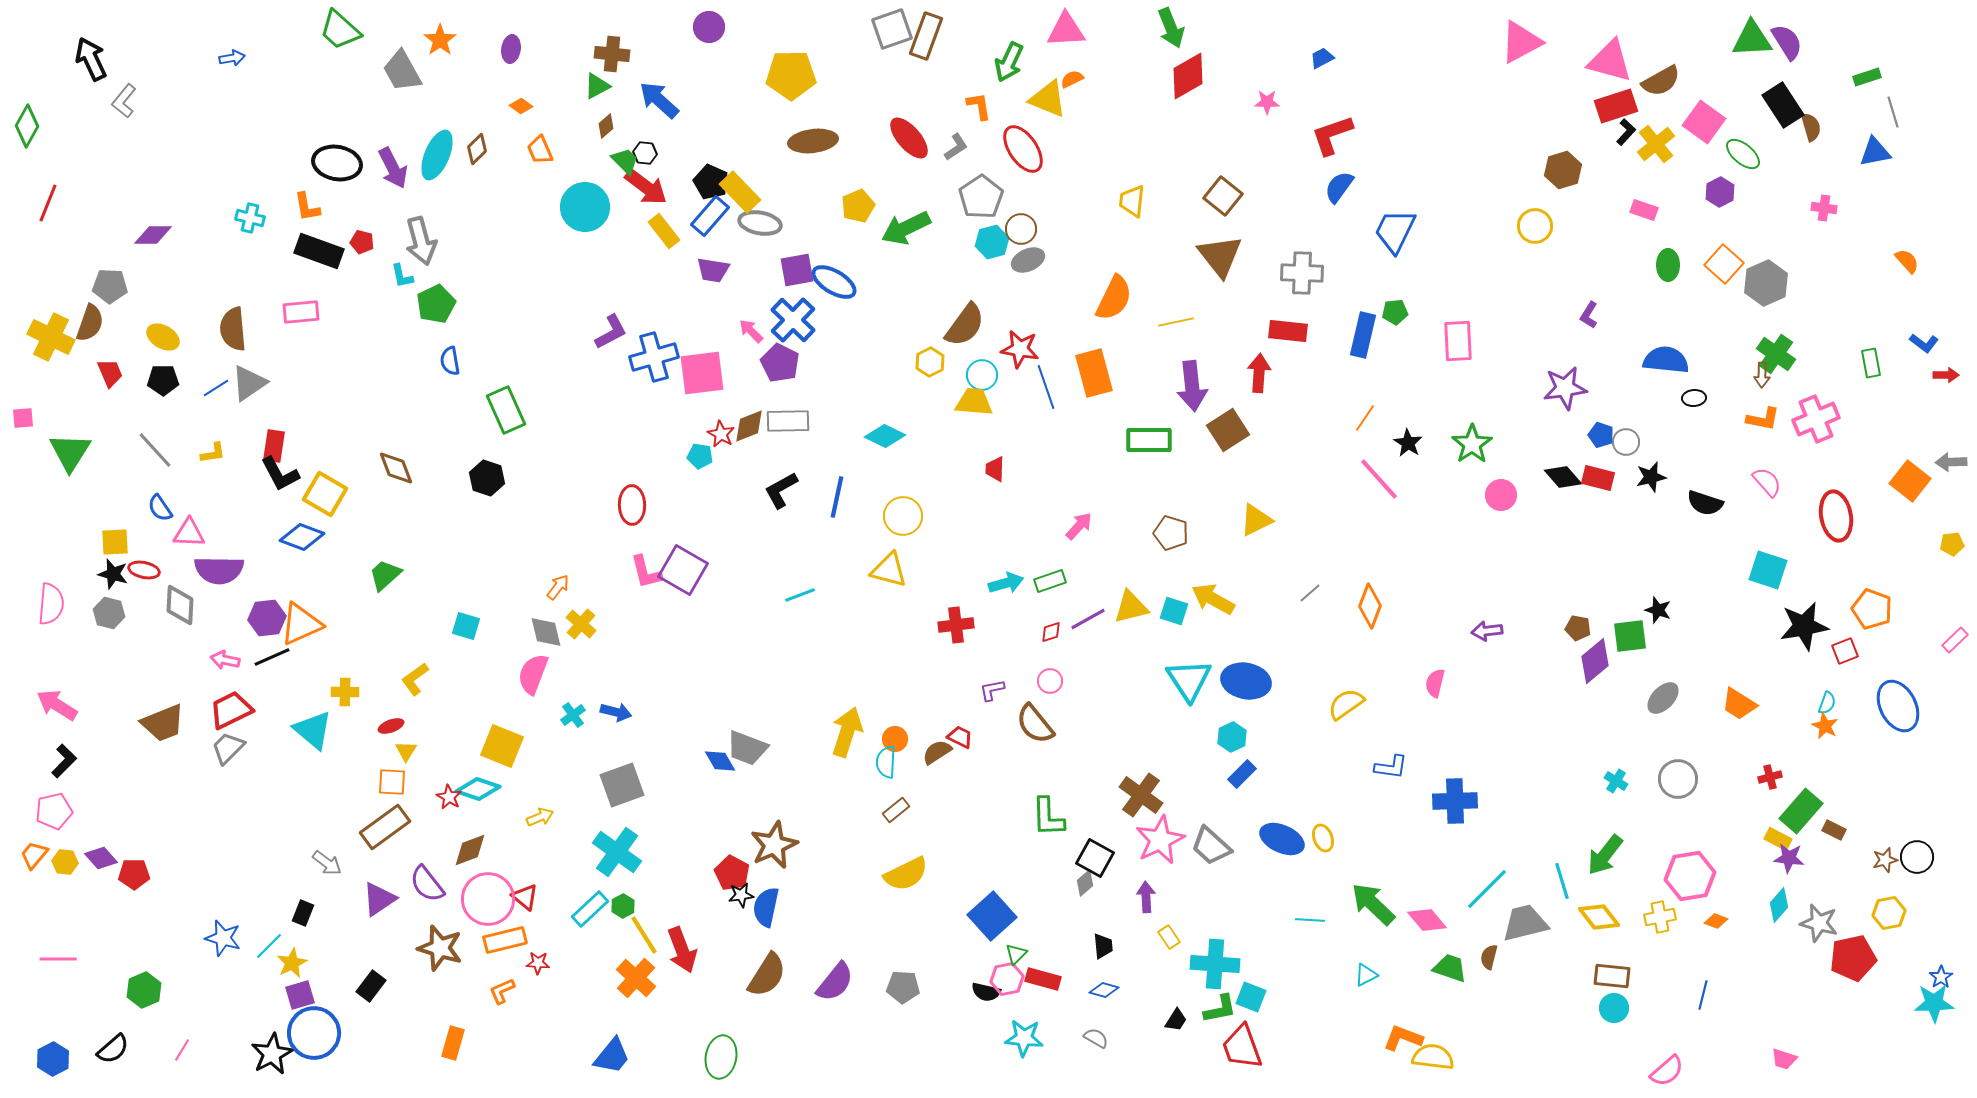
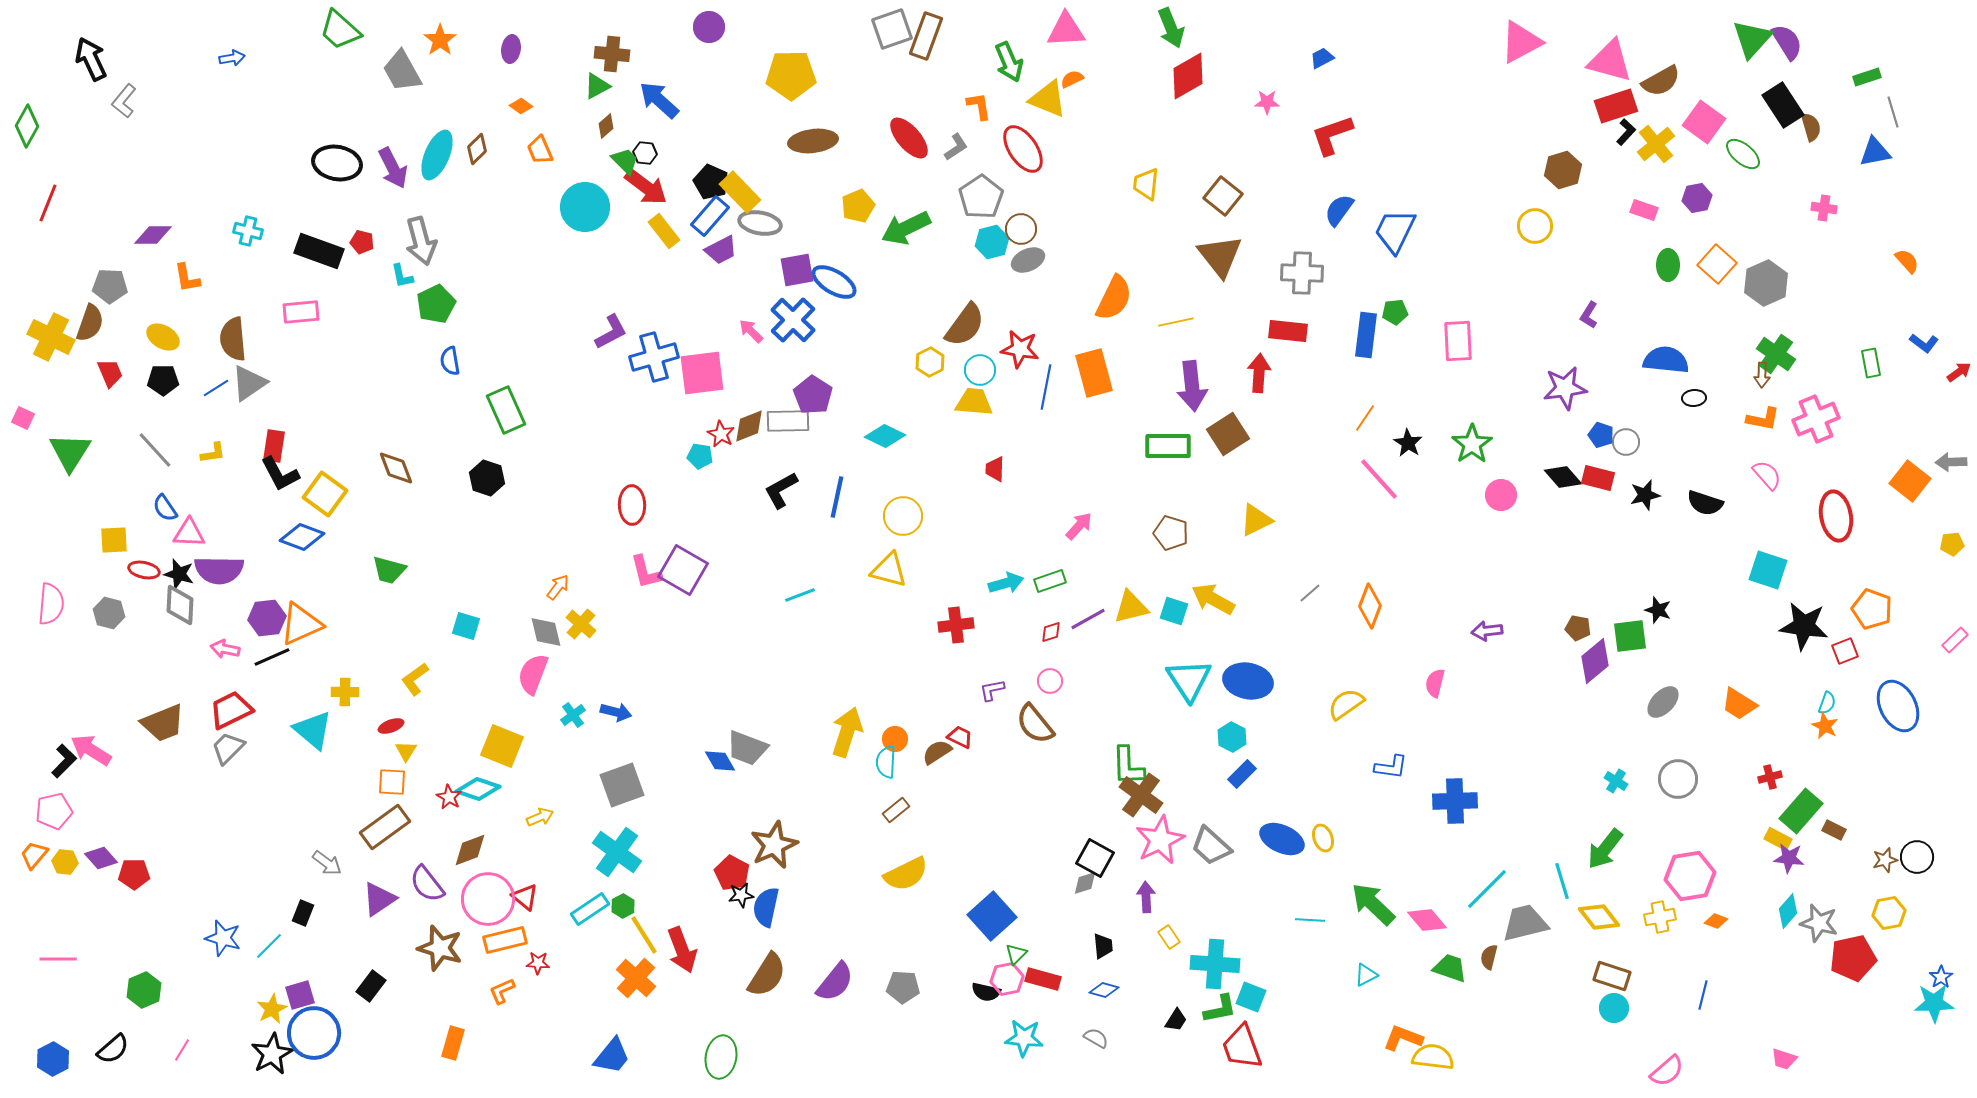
green triangle at (1752, 39): rotated 45 degrees counterclockwise
green arrow at (1009, 62): rotated 48 degrees counterclockwise
blue semicircle at (1339, 187): moved 23 px down
purple hexagon at (1720, 192): moved 23 px left, 6 px down; rotated 16 degrees clockwise
yellow trapezoid at (1132, 201): moved 14 px right, 17 px up
orange L-shape at (307, 207): moved 120 px left, 71 px down
cyan cross at (250, 218): moved 2 px left, 13 px down
orange square at (1724, 264): moved 7 px left
purple trapezoid at (713, 270): moved 8 px right, 20 px up; rotated 36 degrees counterclockwise
brown semicircle at (233, 329): moved 10 px down
blue rectangle at (1363, 335): moved 3 px right; rotated 6 degrees counterclockwise
purple pentagon at (780, 363): moved 33 px right, 32 px down; rotated 6 degrees clockwise
cyan circle at (982, 375): moved 2 px left, 5 px up
red arrow at (1946, 375): moved 13 px right, 3 px up; rotated 35 degrees counterclockwise
blue line at (1046, 387): rotated 30 degrees clockwise
pink square at (23, 418): rotated 30 degrees clockwise
brown square at (1228, 430): moved 4 px down
green rectangle at (1149, 440): moved 19 px right, 6 px down
black star at (1651, 477): moved 6 px left, 18 px down
pink semicircle at (1767, 482): moved 7 px up
yellow square at (325, 494): rotated 6 degrees clockwise
blue semicircle at (160, 508): moved 5 px right
yellow square at (115, 542): moved 1 px left, 2 px up
black star at (113, 574): moved 66 px right
green trapezoid at (385, 575): moved 4 px right, 5 px up; rotated 123 degrees counterclockwise
black star at (1804, 626): rotated 18 degrees clockwise
pink arrow at (225, 660): moved 11 px up
blue ellipse at (1246, 681): moved 2 px right
gray ellipse at (1663, 698): moved 4 px down
pink arrow at (57, 705): moved 34 px right, 45 px down
cyan hexagon at (1232, 737): rotated 8 degrees counterclockwise
green L-shape at (1048, 817): moved 80 px right, 51 px up
green arrow at (1605, 855): moved 6 px up
gray diamond at (1085, 883): rotated 24 degrees clockwise
cyan diamond at (1779, 905): moved 9 px right, 6 px down
cyan rectangle at (590, 909): rotated 9 degrees clockwise
yellow star at (292, 963): moved 20 px left, 46 px down
brown rectangle at (1612, 976): rotated 12 degrees clockwise
